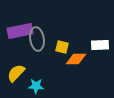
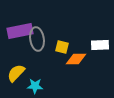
cyan star: moved 1 px left
